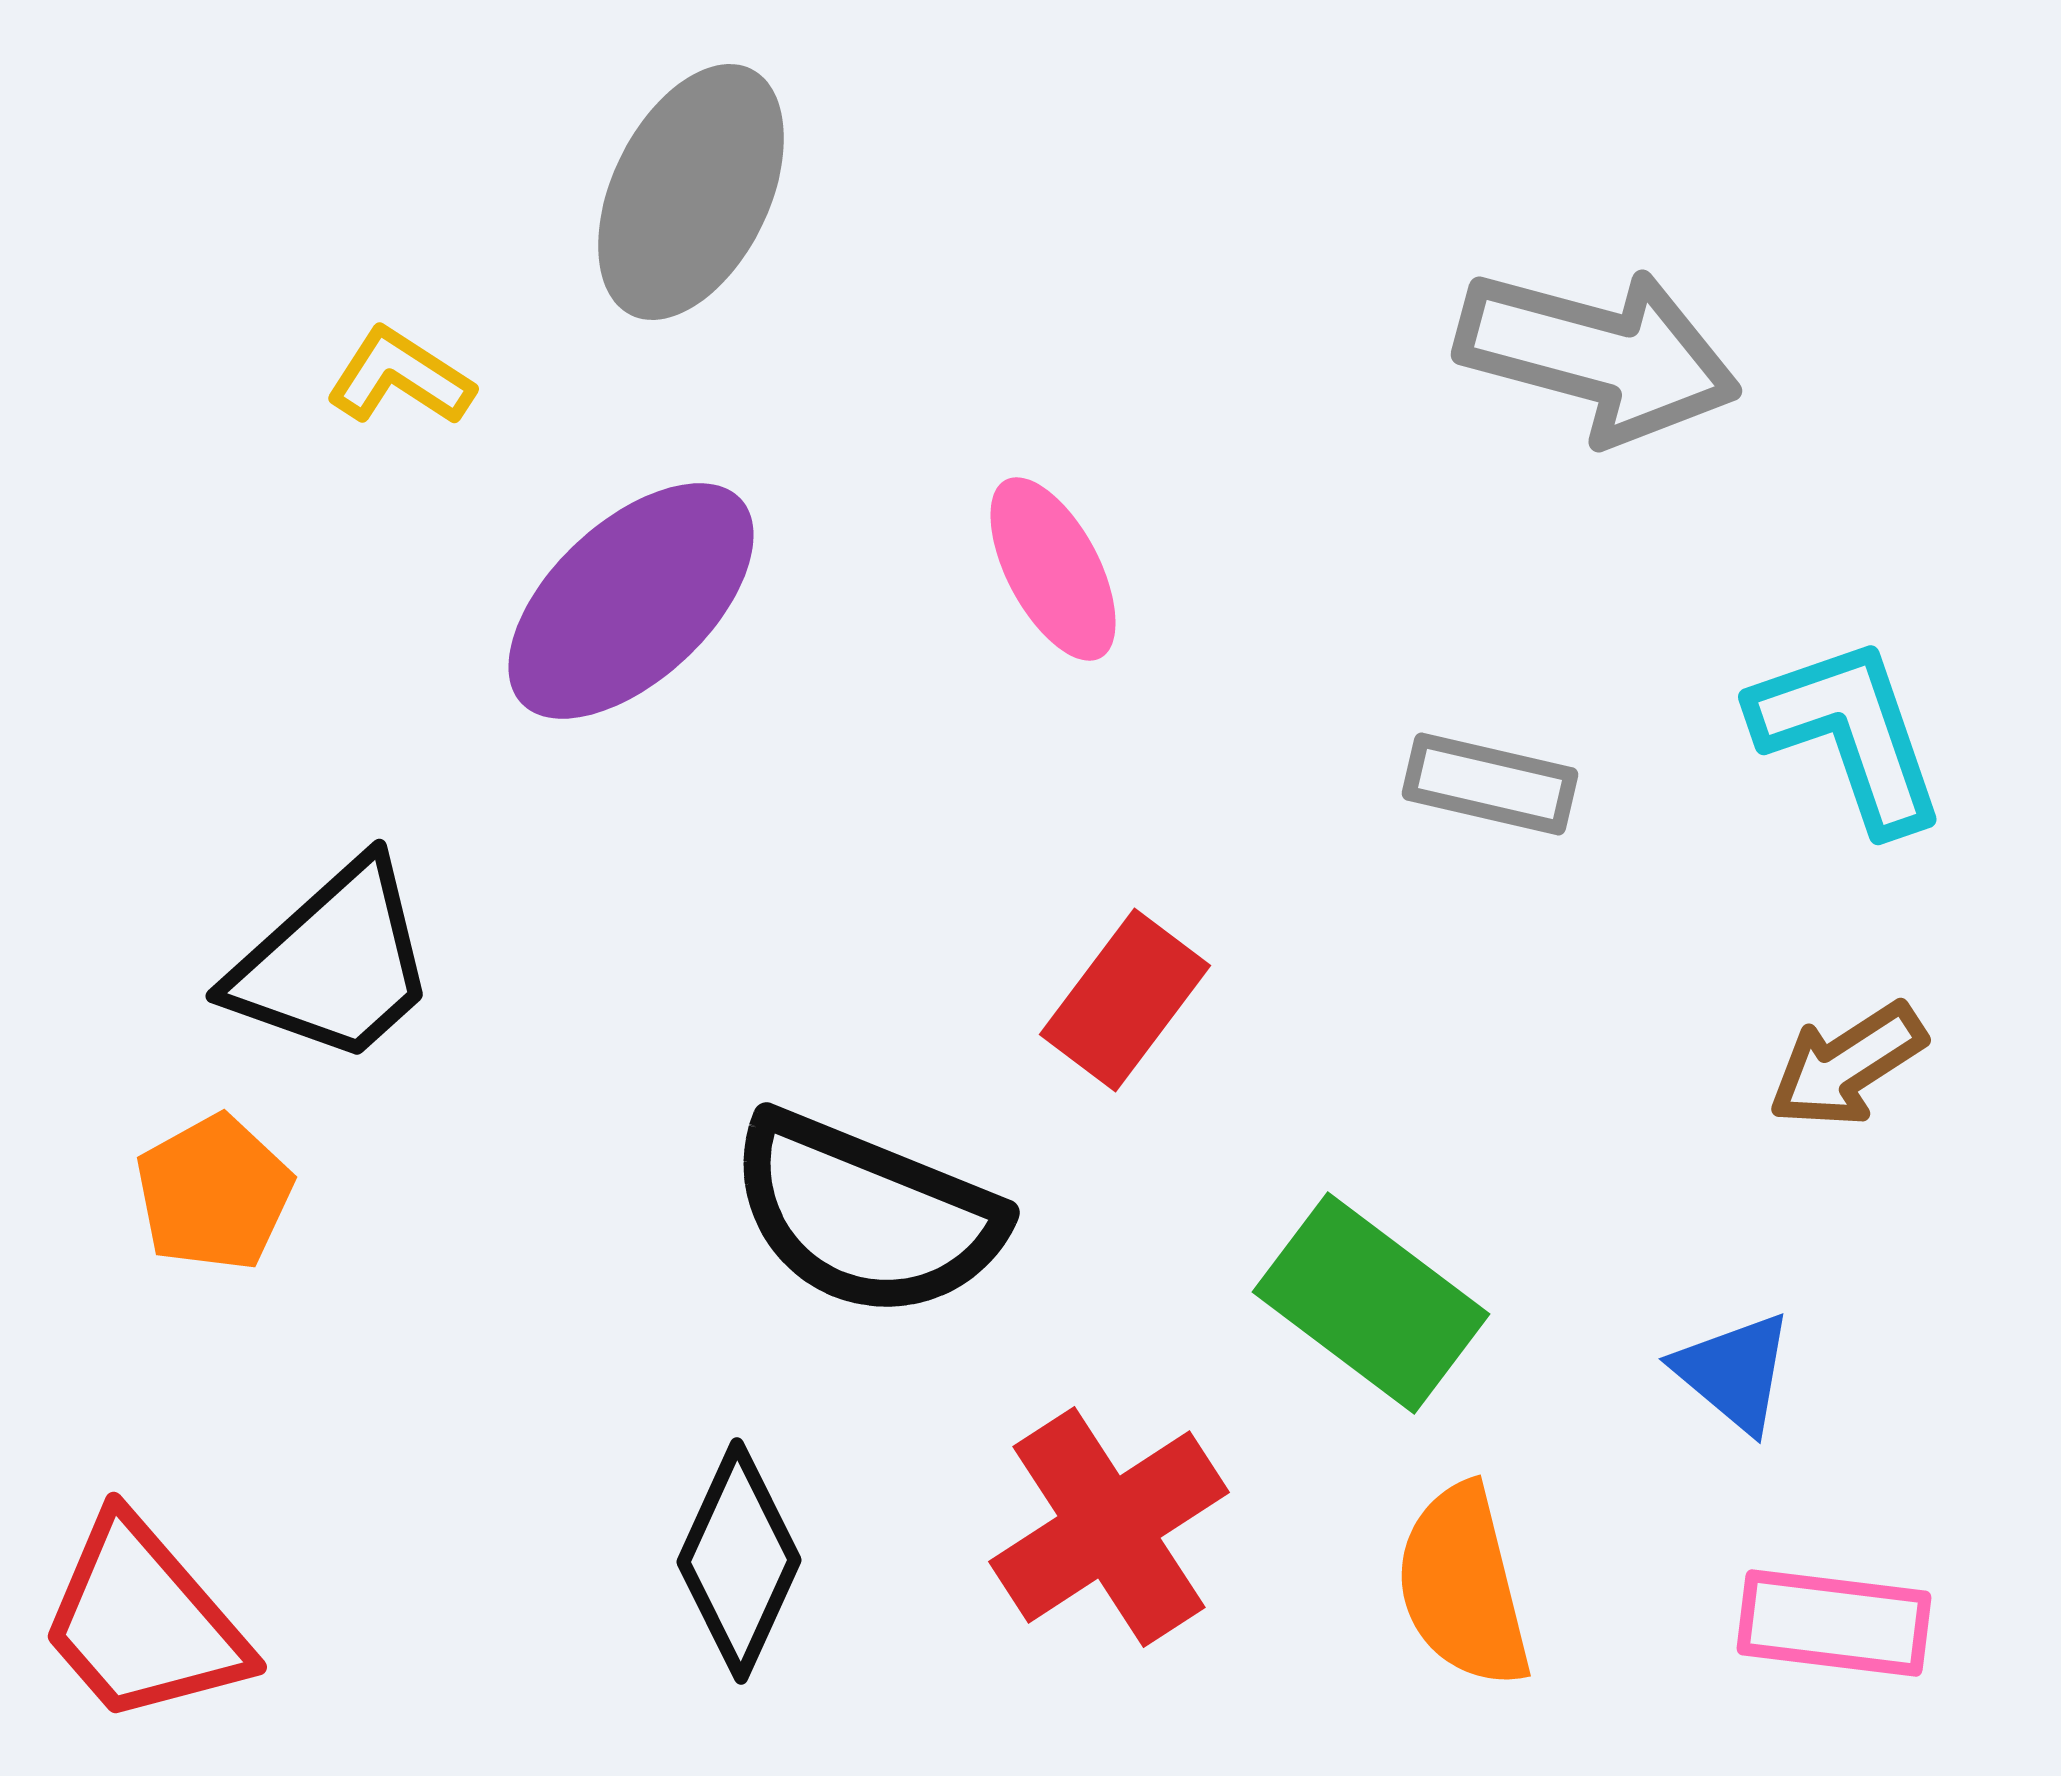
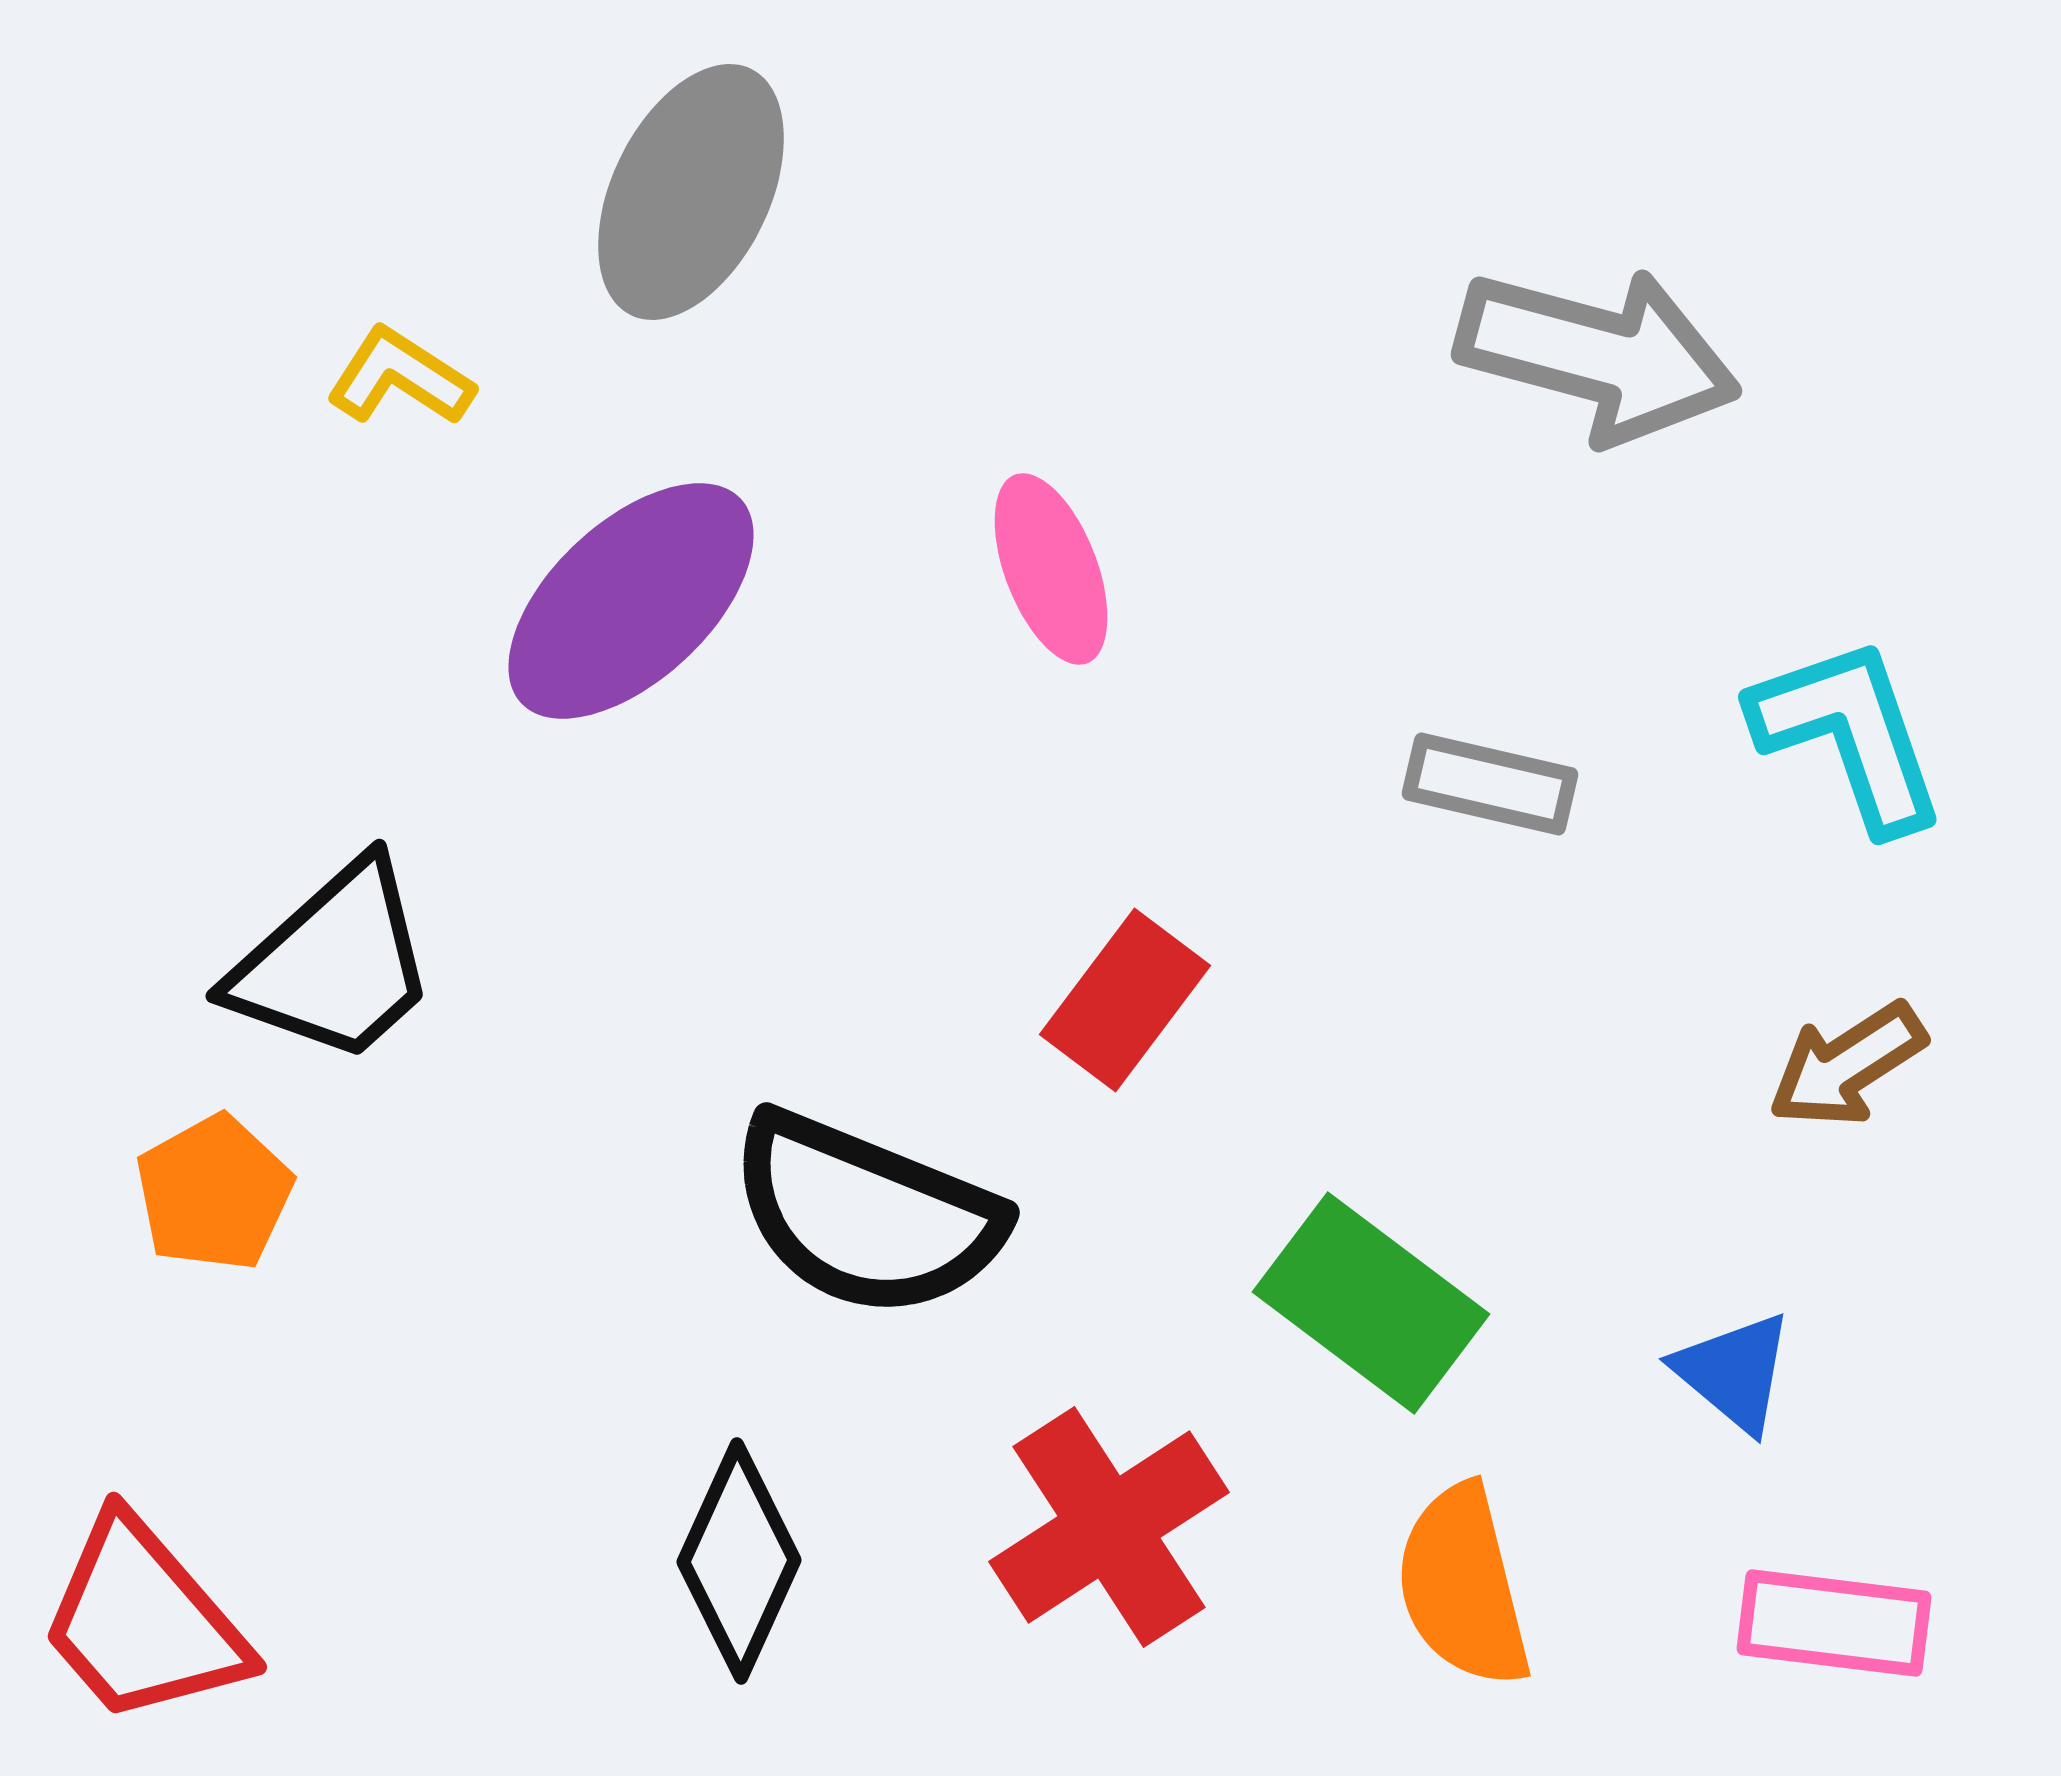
pink ellipse: moved 2 px left; rotated 7 degrees clockwise
